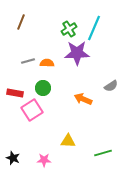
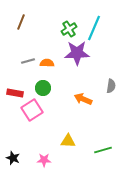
gray semicircle: rotated 48 degrees counterclockwise
green line: moved 3 px up
